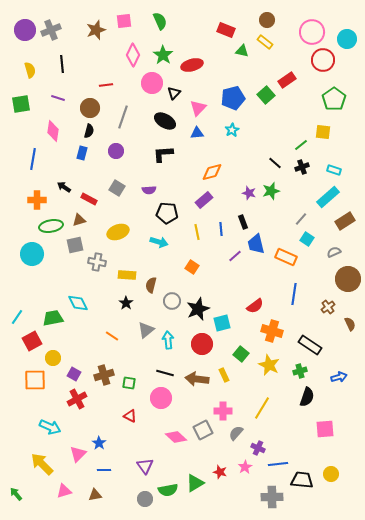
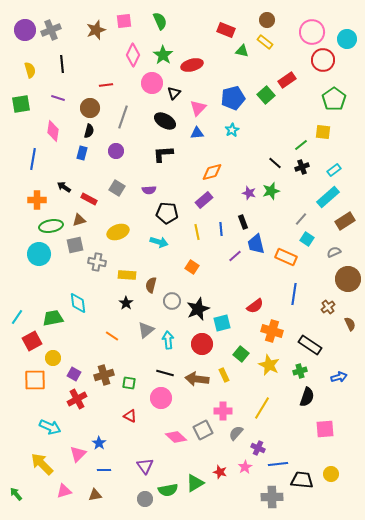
cyan rectangle at (334, 170): rotated 56 degrees counterclockwise
cyan circle at (32, 254): moved 7 px right
cyan diamond at (78, 303): rotated 20 degrees clockwise
